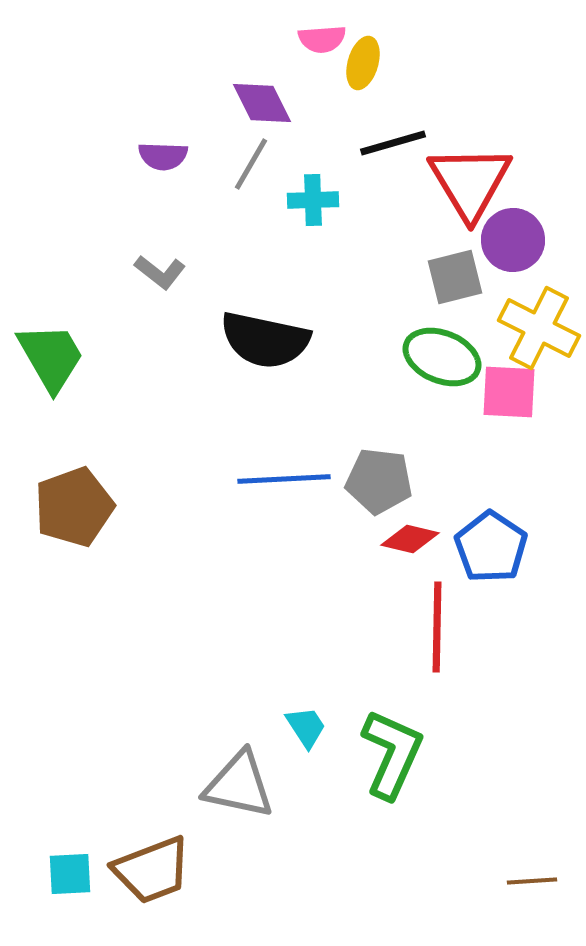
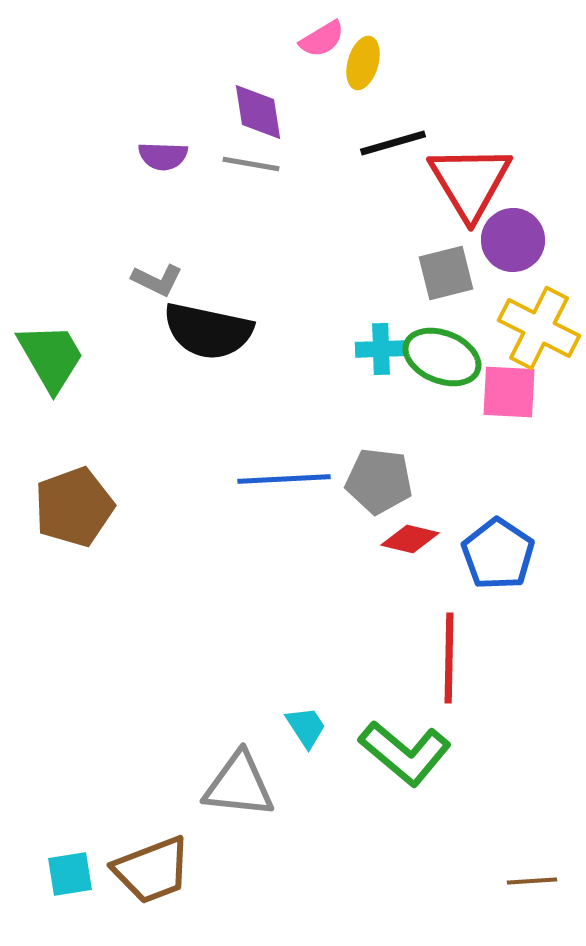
pink semicircle: rotated 27 degrees counterclockwise
purple diamond: moved 4 px left, 9 px down; rotated 18 degrees clockwise
gray line: rotated 70 degrees clockwise
cyan cross: moved 68 px right, 149 px down
gray L-shape: moved 3 px left, 8 px down; rotated 12 degrees counterclockwise
gray square: moved 9 px left, 4 px up
black semicircle: moved 57 px left, 9 px up
blue pentagon: moved 7 px right, 7 px down
red line: moved 12 px right, 31 px down
green L-shape: moved 13 px right, 1 px up; rotated 106 degrees clockwise
gray triangle: rotated 6 degrees counterclockwise
cyan square: rotated 6 degrees counterclockwise
